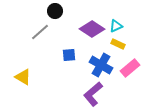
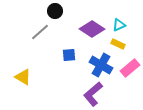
cyan triangle: moved 3 px right, 1 px up
